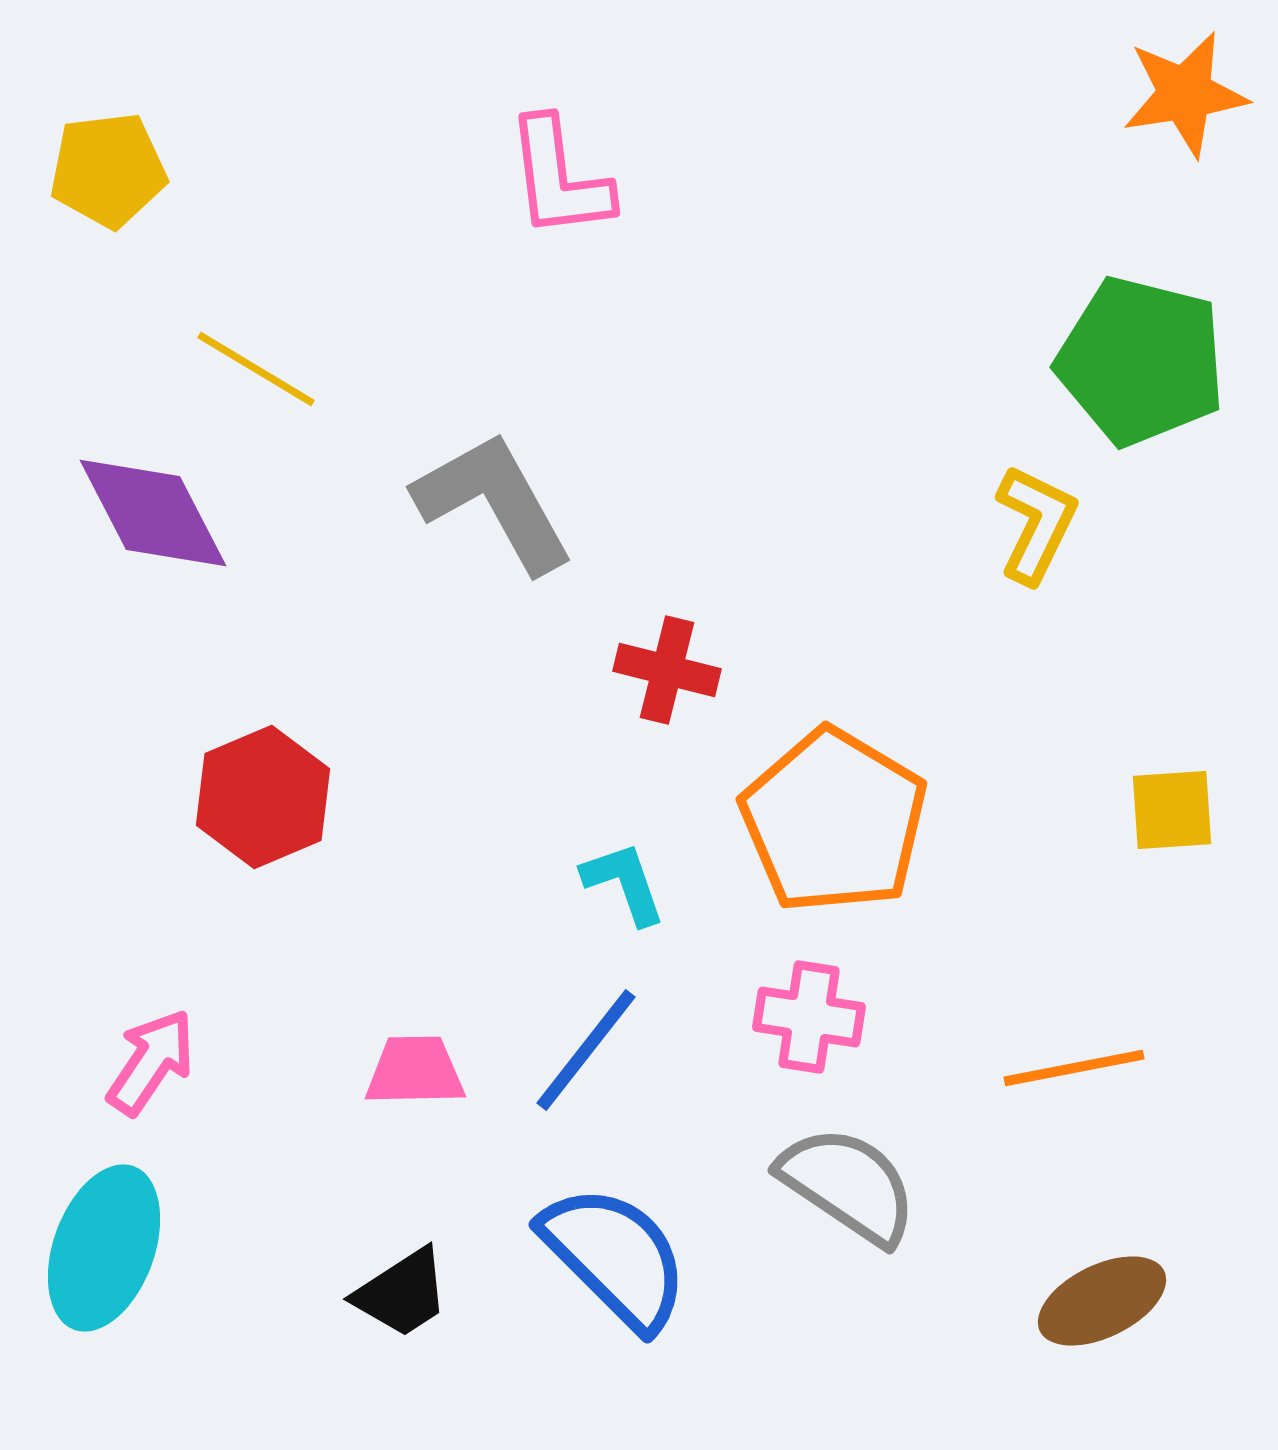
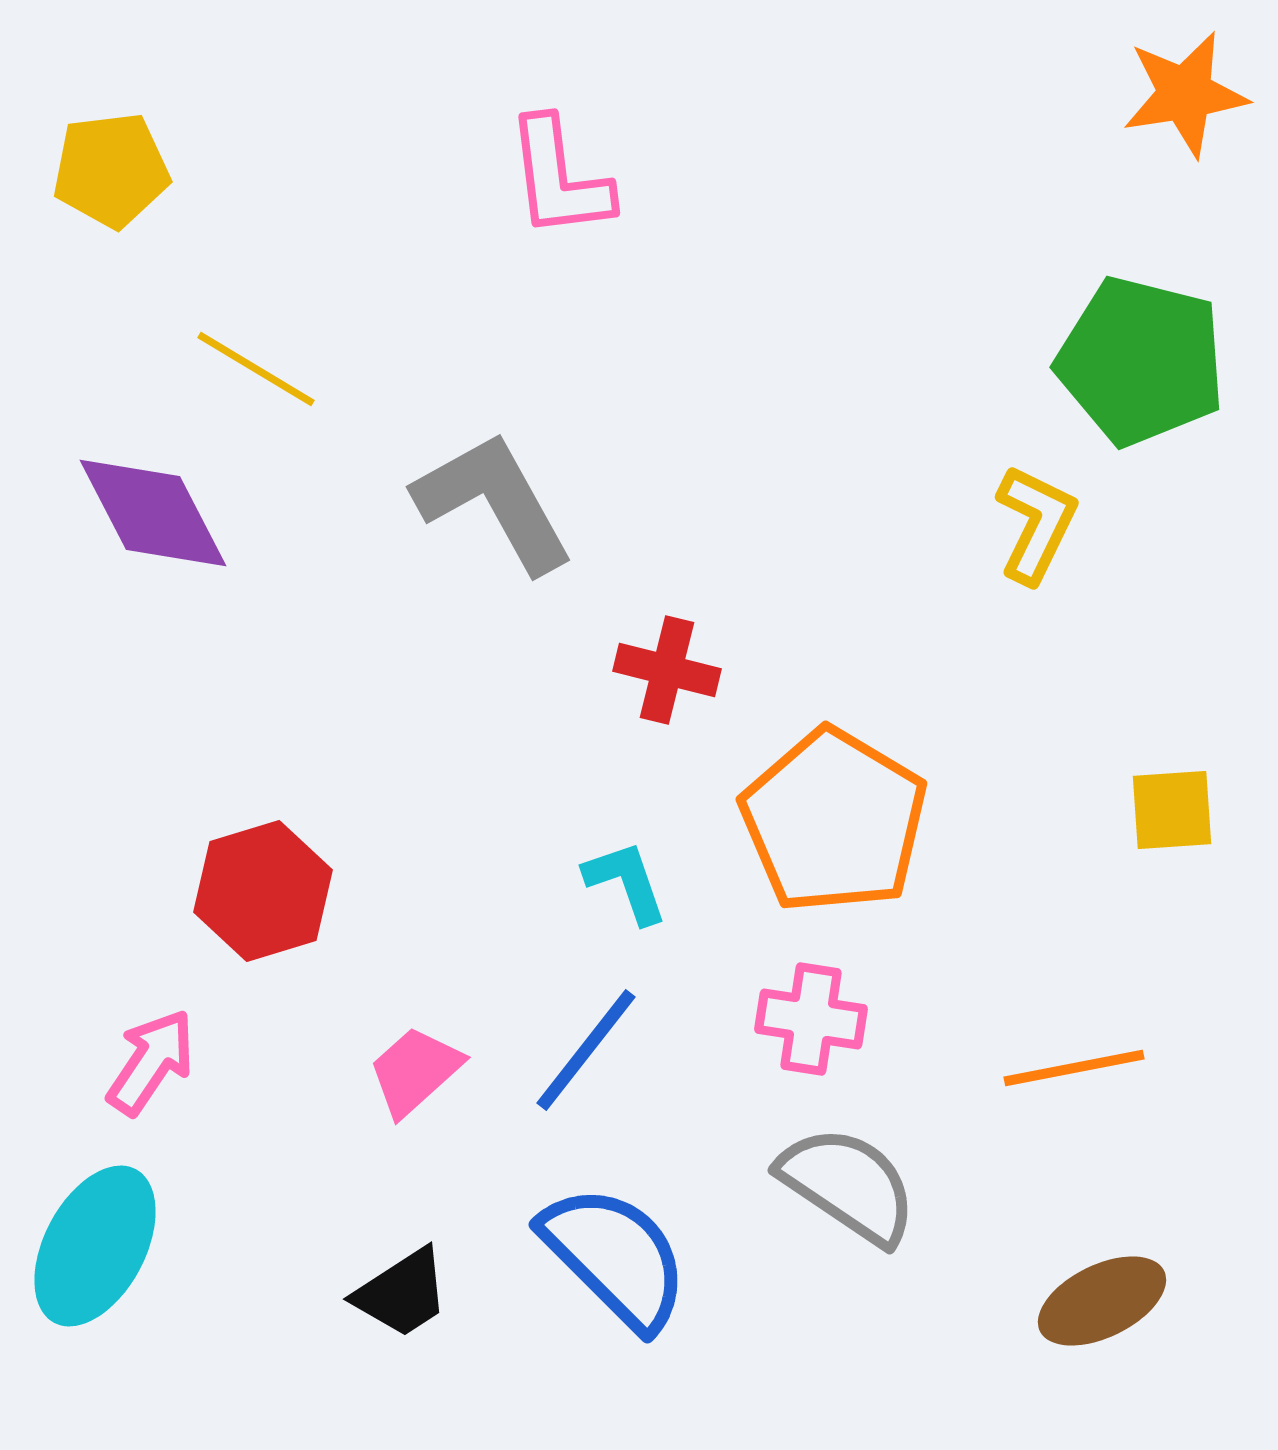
yellow pentagon: moved 3 px right
red hexagon: moved 94 px down; rotated 6 degrees clockwise
cyan L-shape: moved 2 px right, 1 px up
pink cross: moved 2 px right, 2 px down
pink trapezoid: rotated 41 degrees counterclockwise
cyan ellipse: moved 9 px left, 2 px up; rotated 8 degrees clockwise
